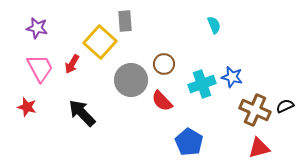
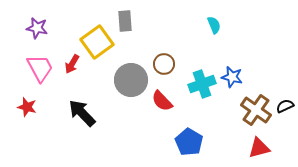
yellow square: moved 3 px left; rotated 12 degrees clockwise
brown cross: moved 1 px right; rotated 12 degrees clockwise
